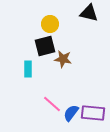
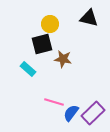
black triangle: moved 5 px down
black square: moved 3 px left, 2 px up
cyan rectangle: rotated 49 degrees counterclockwise
pink line: moved 2 px right, 2 px up; rotated 24 degrees counterclockwise
purple rectangle: rotated 50 degrees counterclockwise
